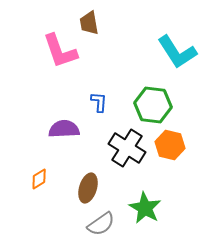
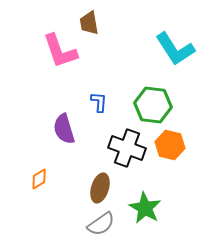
cyan L-shape: moved 2 px left, 3 px up
purple semicircle: rotated 104 degrees counterclockwise
black cross: rotated 12 degrees counterclockwise
brown ellipse: moved 12 px right
